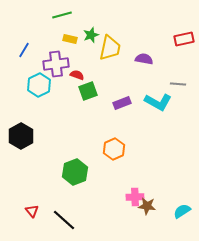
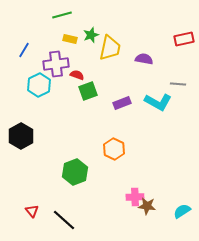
orange hexagon: rotated 10 degrees counterclockwise
